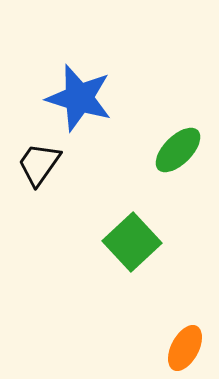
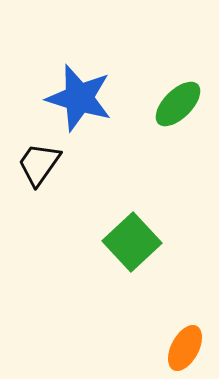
green ellipse: moved 46 px up
